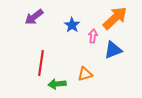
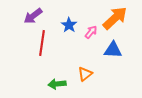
purple arrow: moved 1 px left, 1 px up
blue star: moved 3 px left
pink arrow: moved 2 px left, 4 px up; rotated 32 degrees clockwise
blue triangle: rotated 24 degrees clockwise
red line: moved 1 px right, 20 px up
orange triangle: rotated 21 degrees counterclockwise
